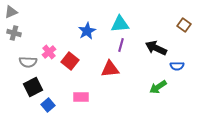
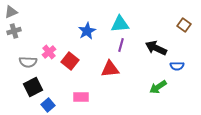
gray cross: moved 2 px up; rotated 32 degrees counterclockwise
